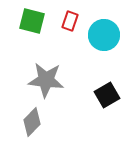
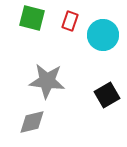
green square: moved 3 px up
cyan circle: moved 1 px left
gray star: moved 1 px right, 1 px down
gray diamond: rotated 32 degrees clockwise
